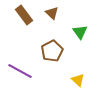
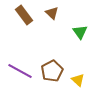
brown pentagon: moved 20 px down
